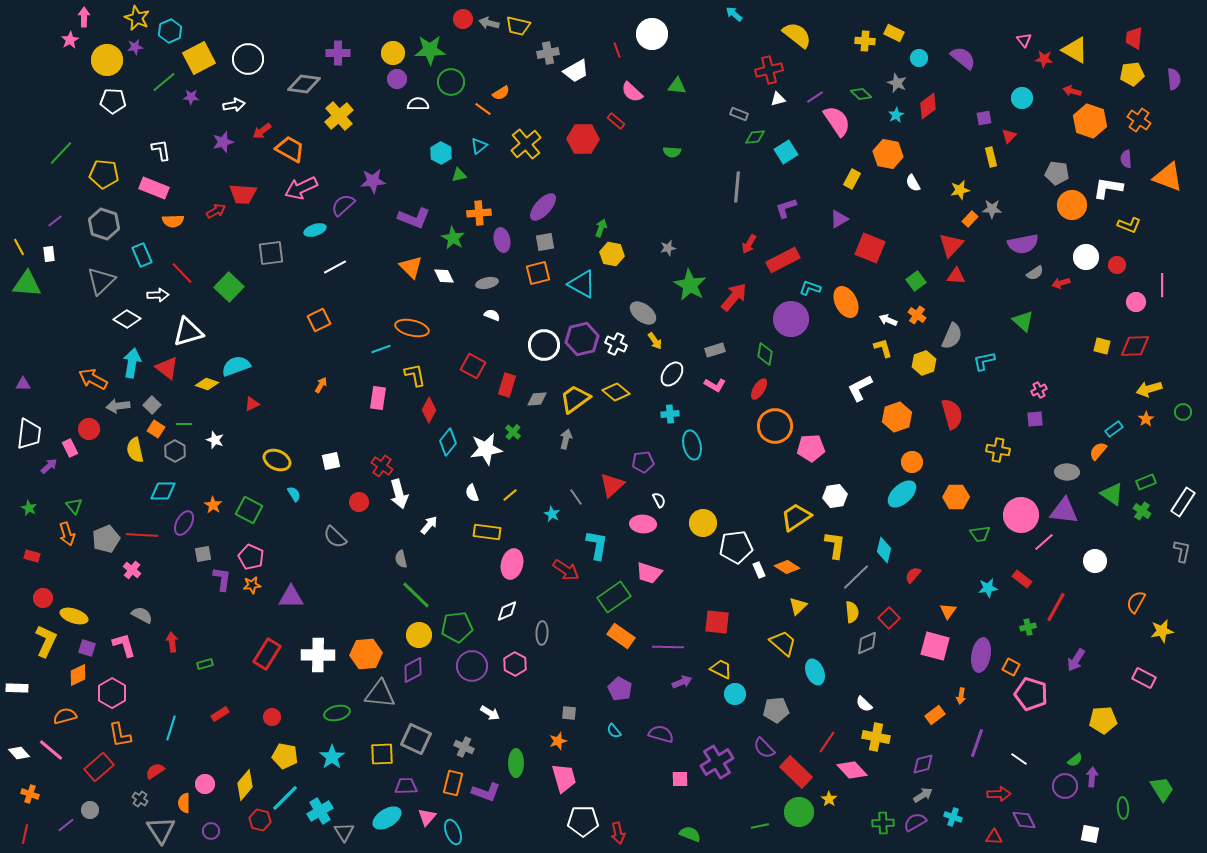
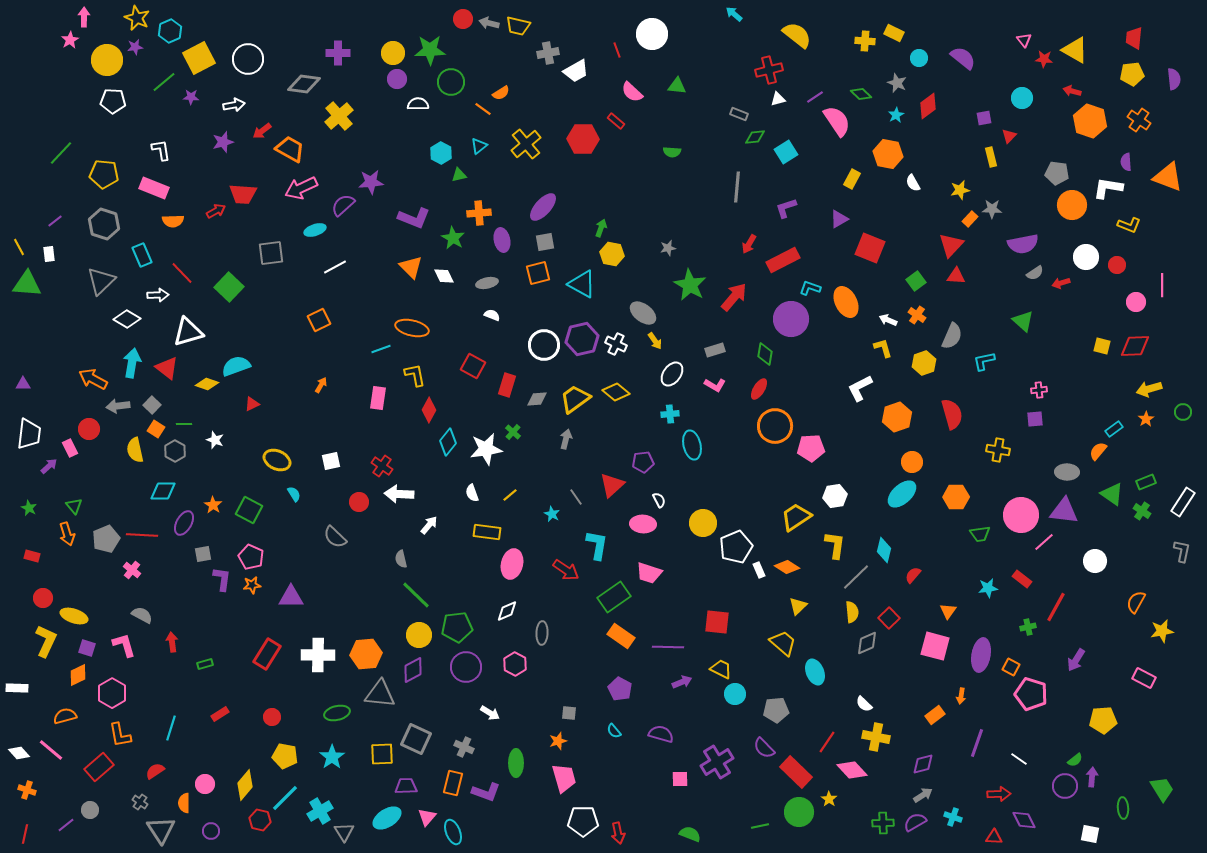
purple semicircle at (1126, 159): moved 3 px down
purple star at (373, 181): moved 2 px left, 1 px down
pink cross at (1039, 390): rotated 21 degrees clockwise
white arrow at (399, 494): rotated 108 degrees clockwise
white pentagon at (736, 547): rotated 16 degrees counterclockwise
purple circle at (472, 666): moved 6 px left, 1 px down
orange cross at (30, 794): moved 3 px left, 4 px up
gray cross at (140, 799): moved 3 px down
